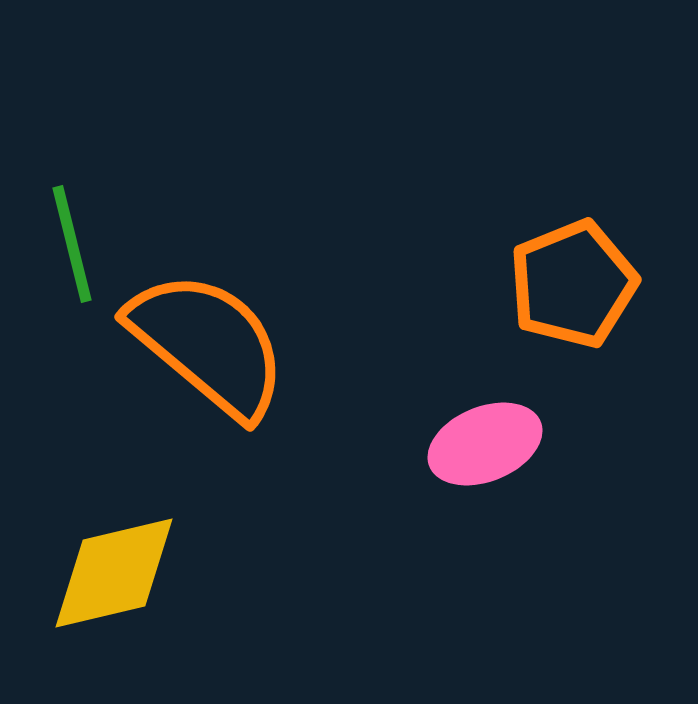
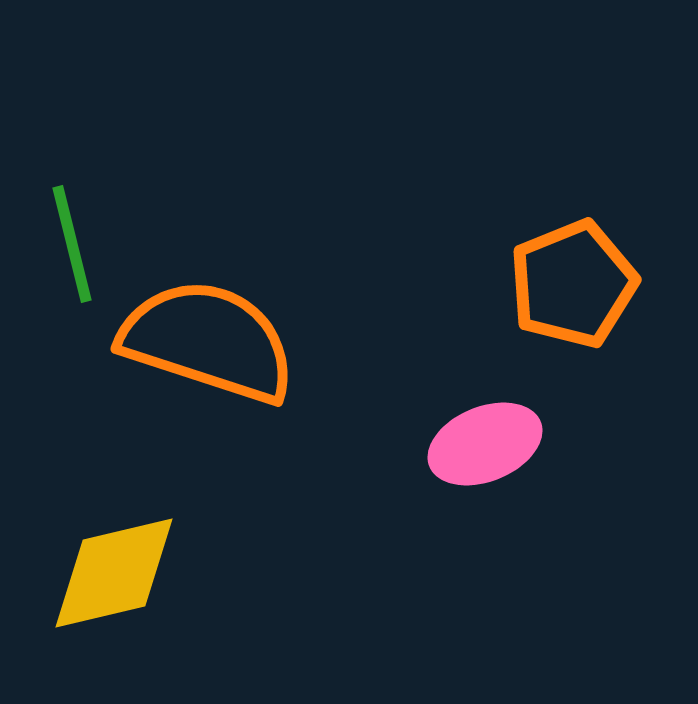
orange semicircle: moved 3 px up; rotated 22 degrees counterclockwise
